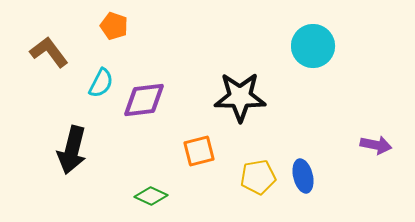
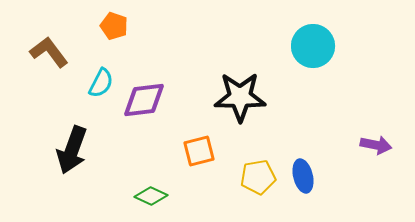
black arrow: rotated 6 degrees clockwise
